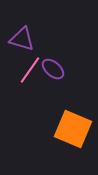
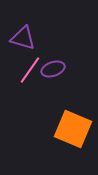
purple triangle: moved 1 px right, 1 px up
purple ellipse: rotated 60 degrees counterclockwise
